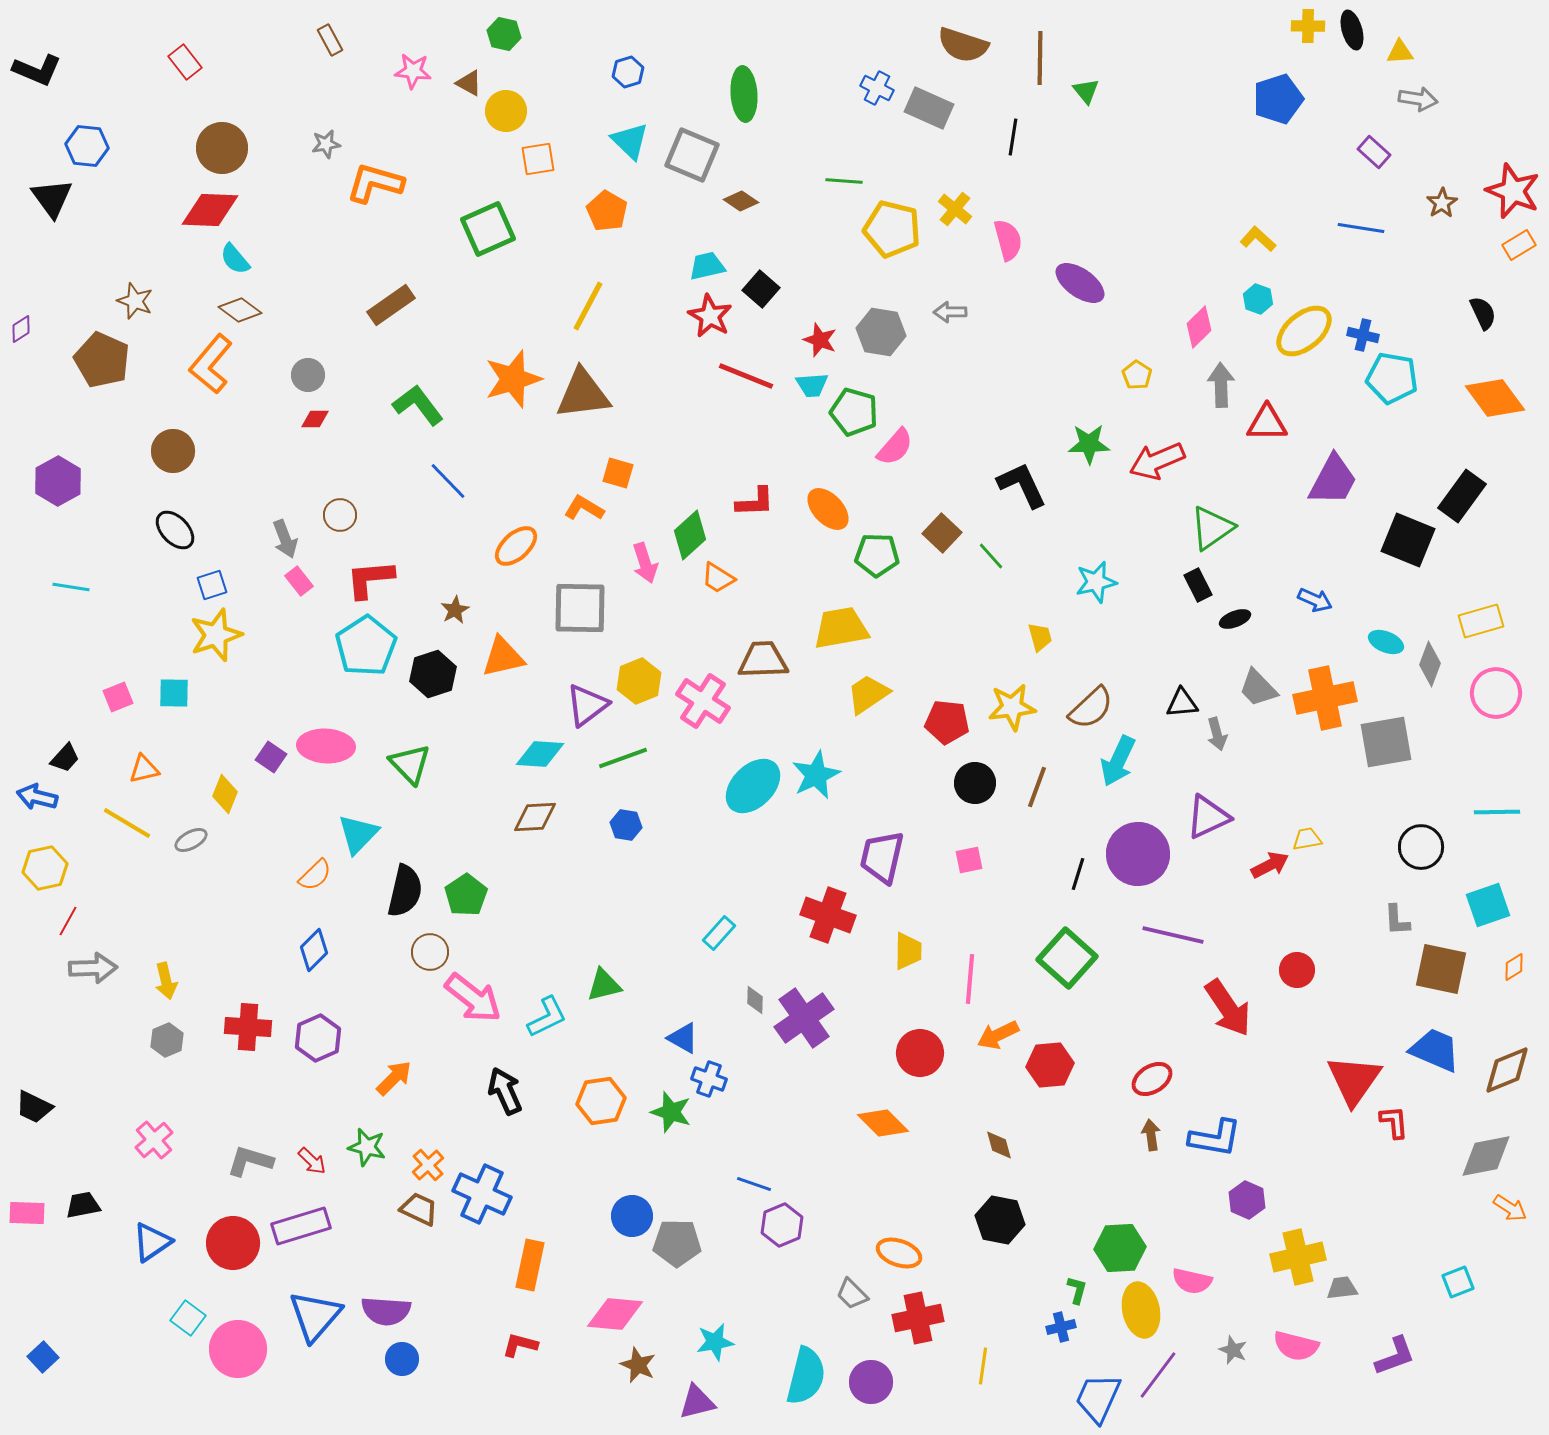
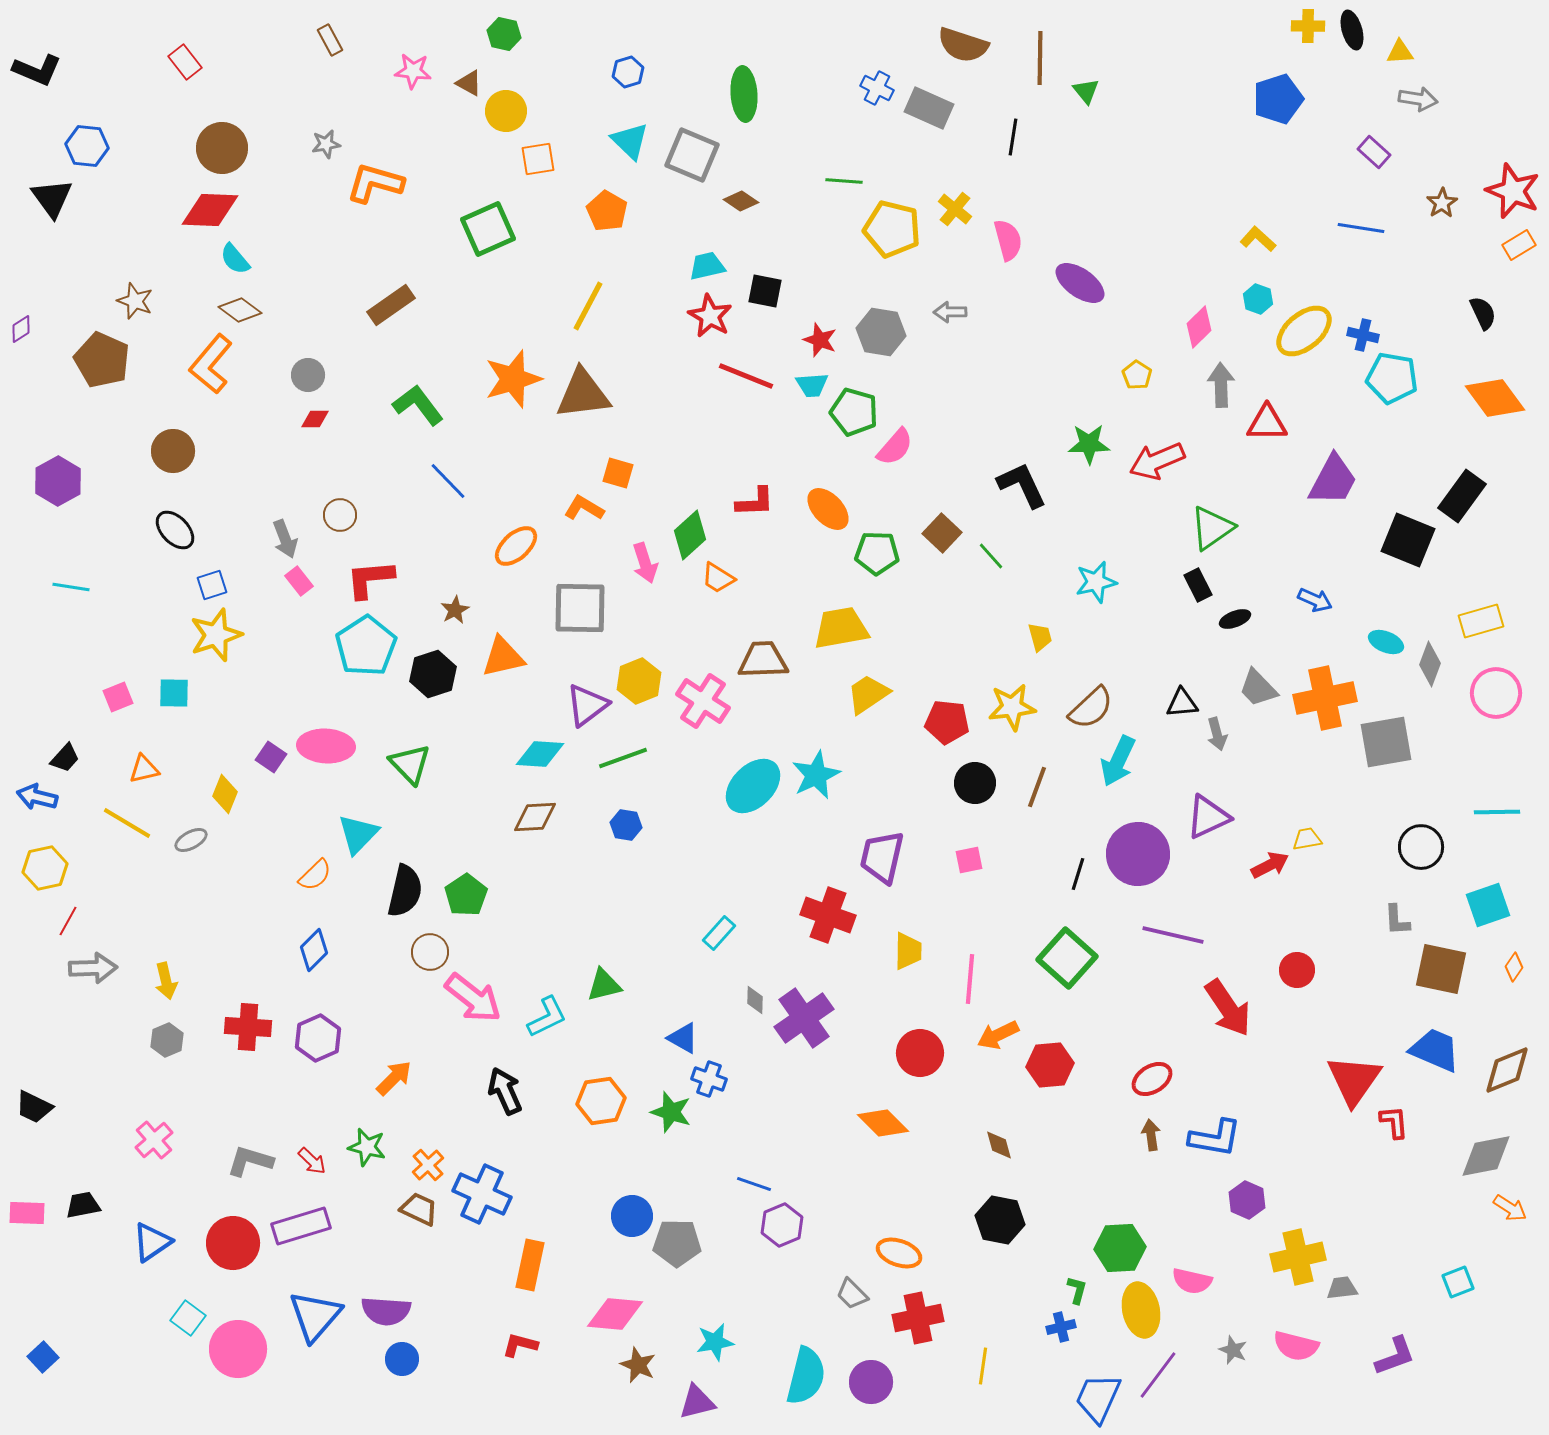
black square at (761, 289): moved 4 px right, 2 px down; rotated 30 degrees counterclockwise
green pentagon at (877, 555): moved 2 px up
orange diamond at (1514, 967): rotated 24 degrees counterclockwise
